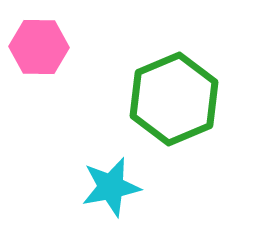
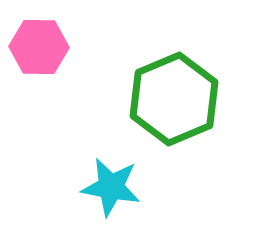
cyan star: rotated 22 degrees clockwise
